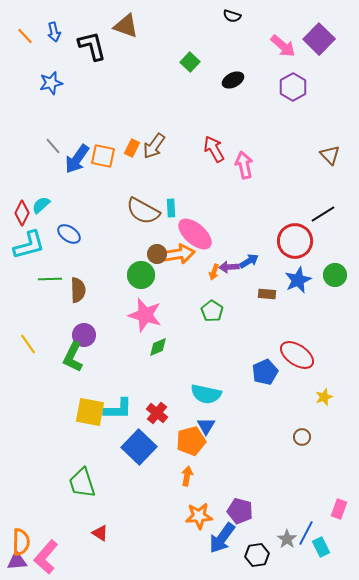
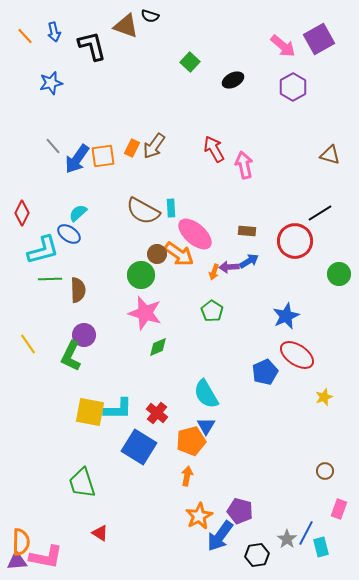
black semicircle at (232, 16): moved 82 px left
purple square at (319, 39): rotated 16 degrees clockwise
brown triangle at (330, 155): rotated 30 degrees counterclockwise
orange square at (103, 156): rotated 20 degrees counterclockwise
cyan semicircle at (41, 205): moved 37 px right, 8 px down
black line at (323, 214): moved 3 px left, 1 px up
cyan L-shape at (29, 245): moved 14 px right, 5 px down
orange arrow at (179, 254): rotated 44 degrees clockwise
green circle at (335, 275): moved 4 px right, 1 px up
blue star at (298, 280): moved 12 px left, 36 px down
brown rectangle at (267, 294): moved 20 px left, 63 px up
pink star at (145, 315): moved 2 px up
green L-shape at (73, 357): moved 2 px left, 1 px up
cyan semicircle at (206, 394): rotated 48 degrees clockwise
brown circle at (302, 437): moved 23 px right, 34 px down
blue square at (139, 447): rotated 12 degrees counterclockwise
orange star at (199, 516): rotated 24 degrees counterclockwise
blue arrow at (222, 538): moved 2 px left, 2 px up
cyan rectangle at (321, 547): rotated 12 degrees clockwise
pink L-shape at (46, 557): rotated 120 degrees counterclockwise
